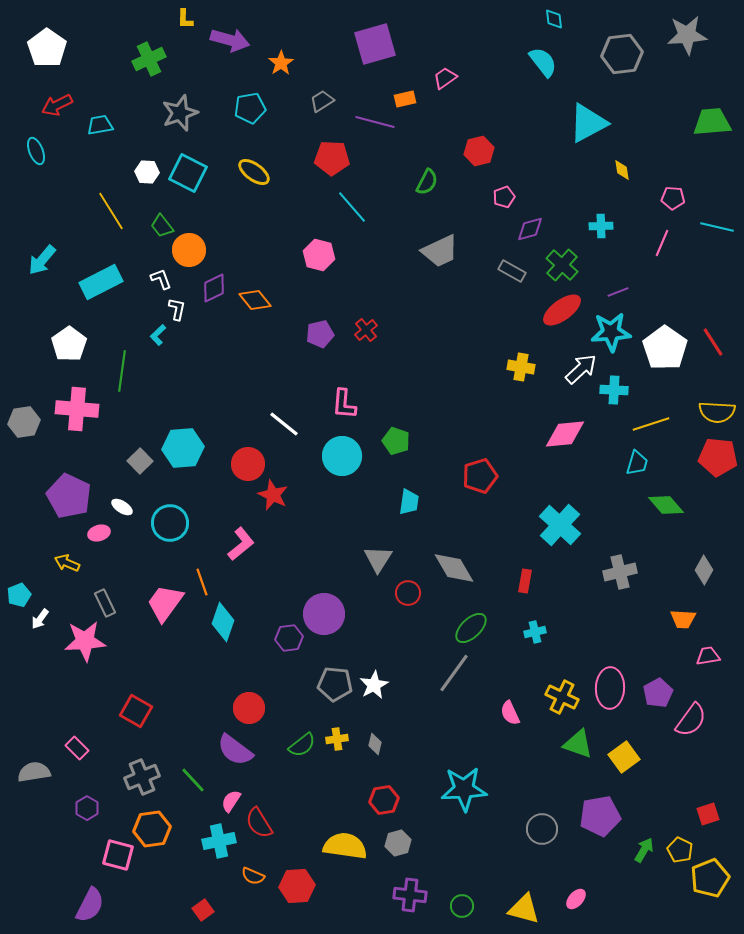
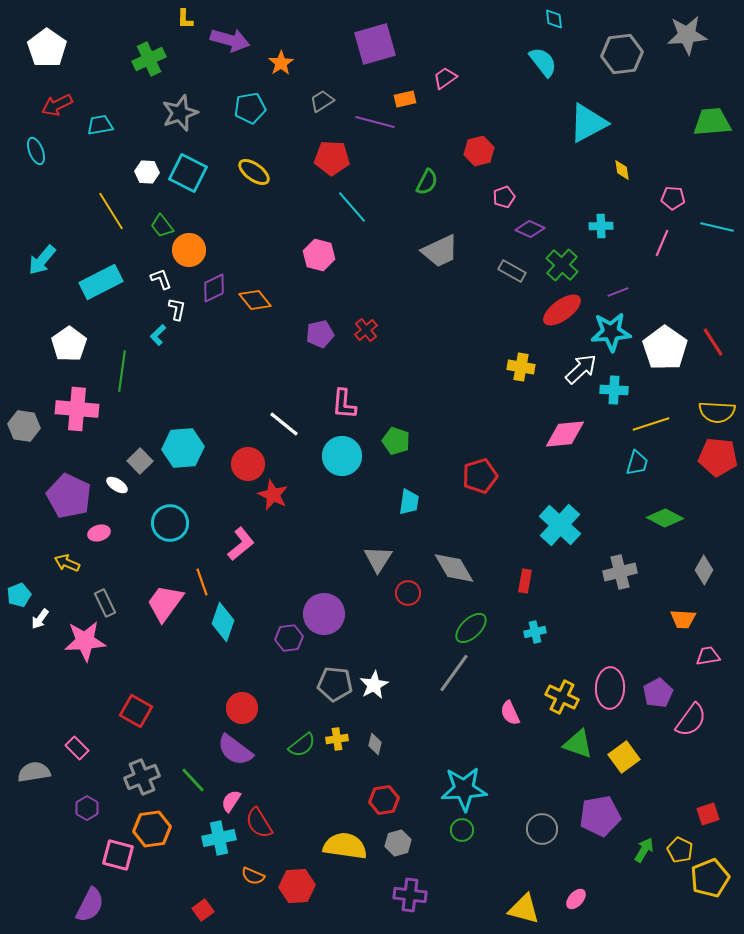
purple diamond at (530, 229): rotated 40 degrees clockwise
gray hexagon at (24, 422): moved 4 px down; rotated 16 degrees clockwise
green diamond at (666, 505): moved 1 px left, 13 px down; rotated 21 degrees counterclockwise
white ellipse at (122, 507): moved 5 px left, 22 px up
red circle at (249, 708): moved 7 px left
cyan cross at (219, 841): moved 3 px up
green circle at (462, 906): moved 76 px up
